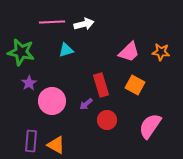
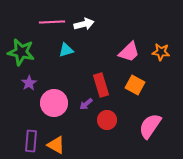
pink circle: moved 2 px right, 2 px down
